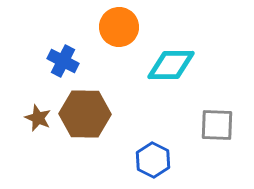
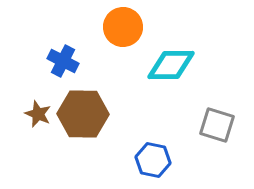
orange circle: moved 4 px right
brown hexagon: moved 2 px left
brown star: moved 4 px up
gray square: rotated 15 degrees clockwise
blue hexagon: rotated 16 degrees counterclockwise
